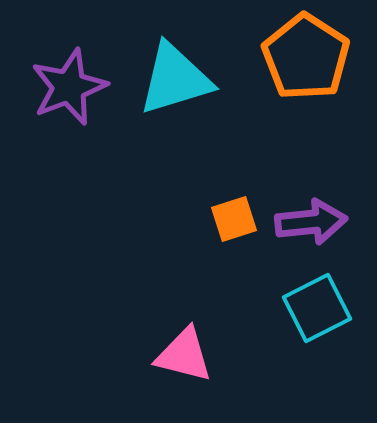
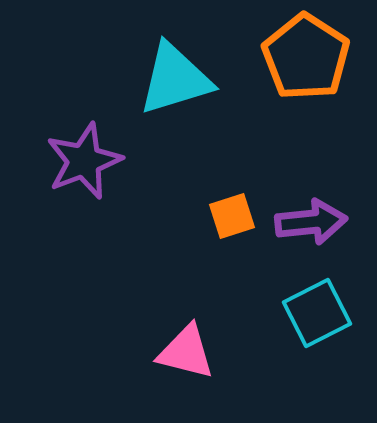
purple star: moved 15 px right, 74 px down
orange square: moved 2 px left, 3 px up
cyan square: moved 5 px down
pink triangle: moved 2 px right, 3 px up
